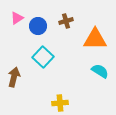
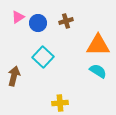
pink triangle: moved 1 px right, 1 px up
blue circle: moved 3 px up
orange triangle: moved 3 px right, 6 px down
cyan semicircle: moved 2 px left
brown arrow: moved 1 px up
